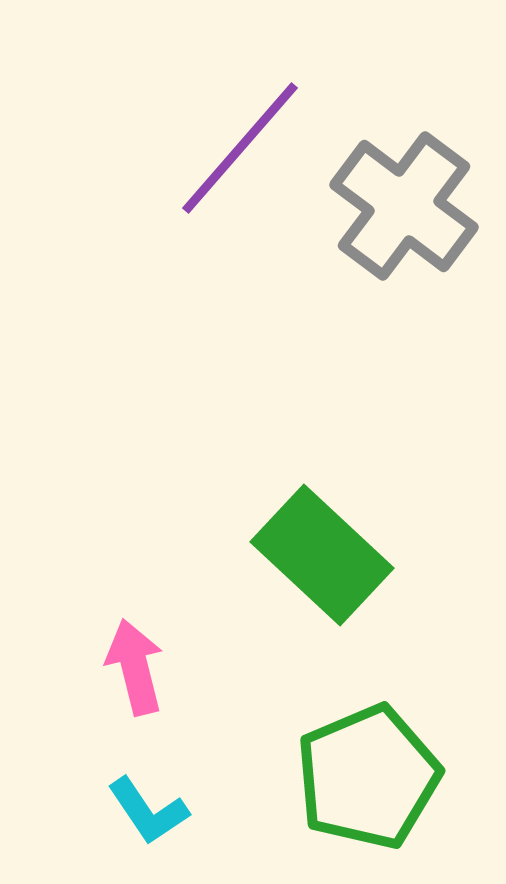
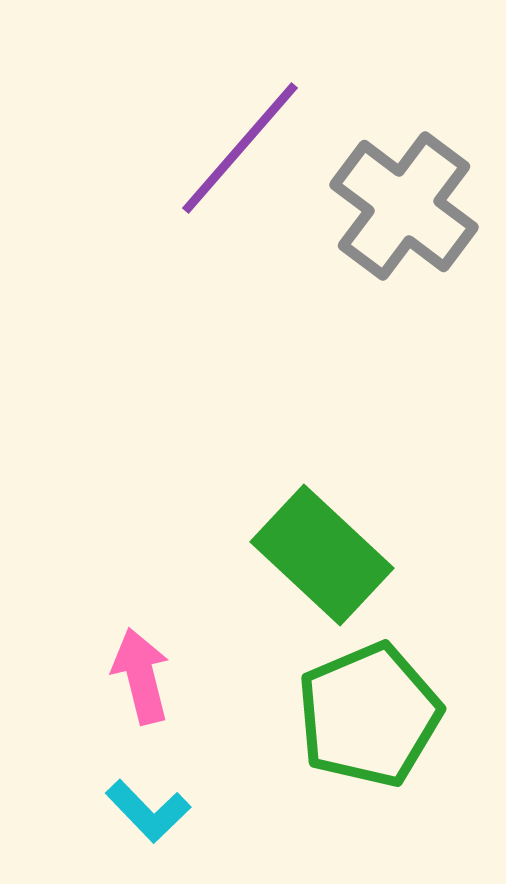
pink arrow: moved 6 px right, 9 px down
green pentagon: moved 1 px right, 62 px up
cyan L-shape: rotated 10 degrees counterclockwise
